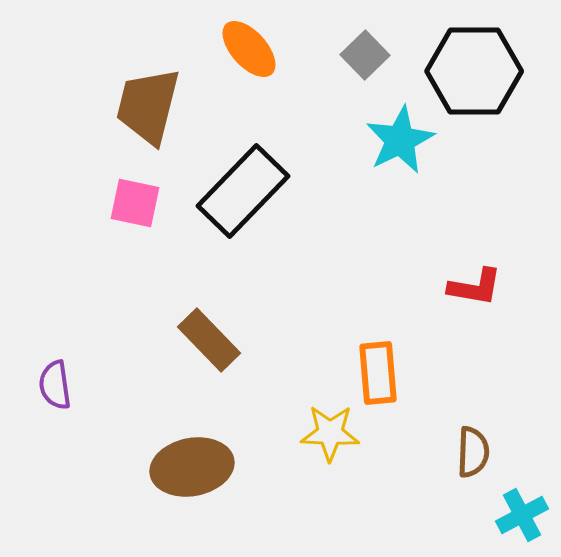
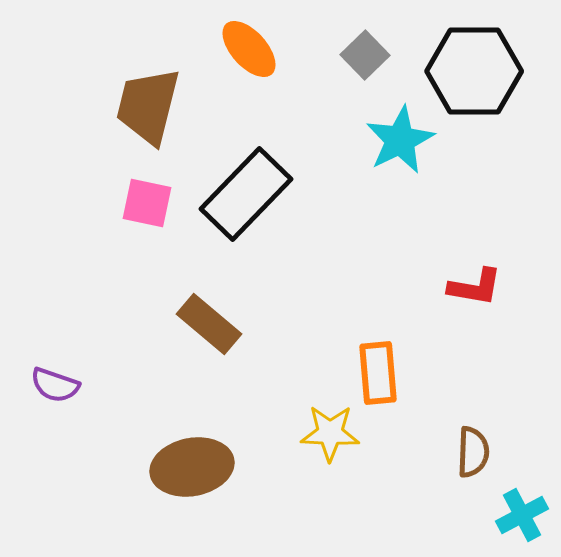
black rectangle: moved 3 px right, 3 px down
pink square: moved 12 px right
brown rectangle: moved 16 px up; rotated 6 degrees counterclockwise
purple semicircle: rotated 63 degrees counterclockwise
